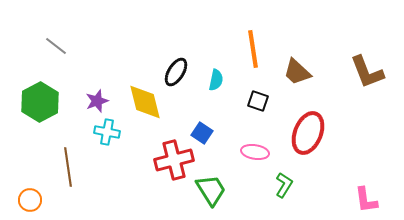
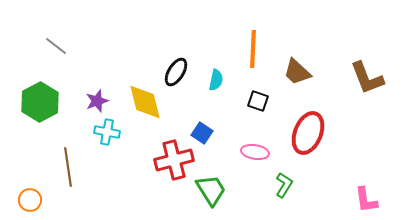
orange line: rotated 12 degrees clockwise
brown L-shape: moved 6 px down
